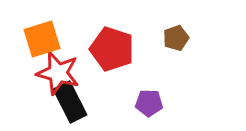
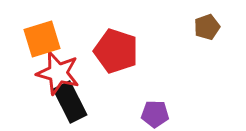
brown pentagon: moved 31 px right, 11 px up
red pentagon: moved 4 px right, 2 px down
purple pentagon: moved 6 px right, 11 px down
